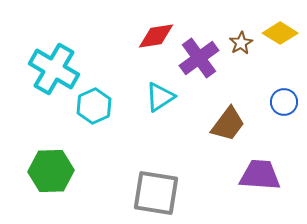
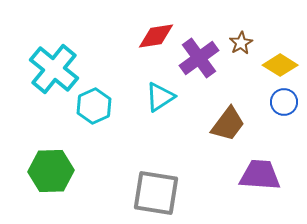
yellow diamond: moved 32 px down
cyan cross: rotated 9 degrees clockwise
